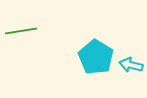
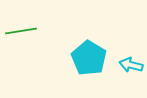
cyan pentagon: moved 7 px left, 1 px down
